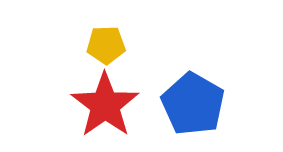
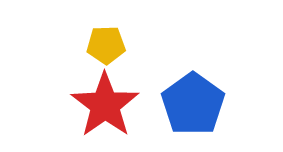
blue pentagon: rotated 6 degrees clockwise
